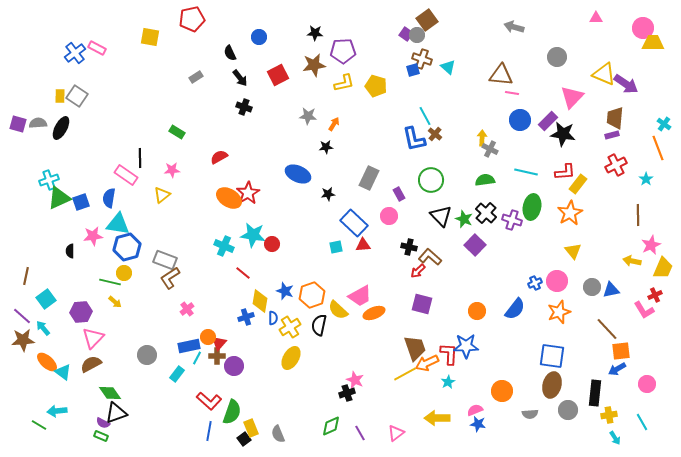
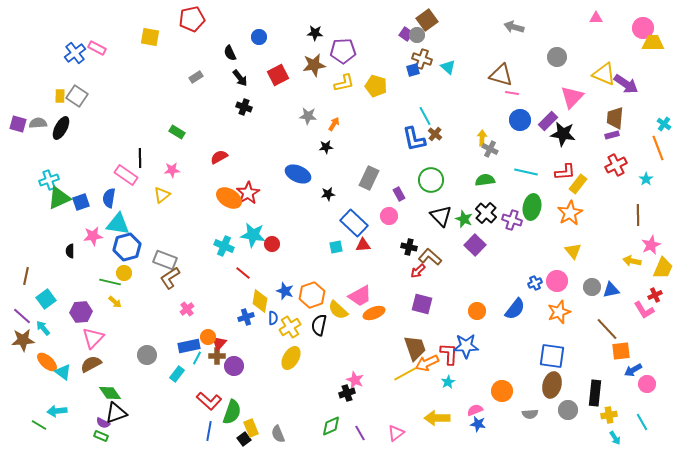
brown triangle at (501, 75): rotated 10 degrees clockwise
blue arrow at (617, 369): moved 16 px right, 1 px down
